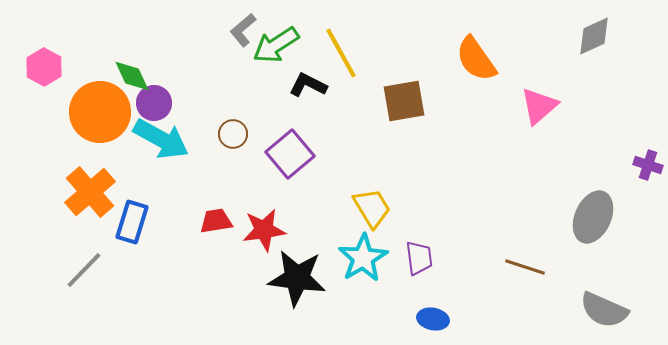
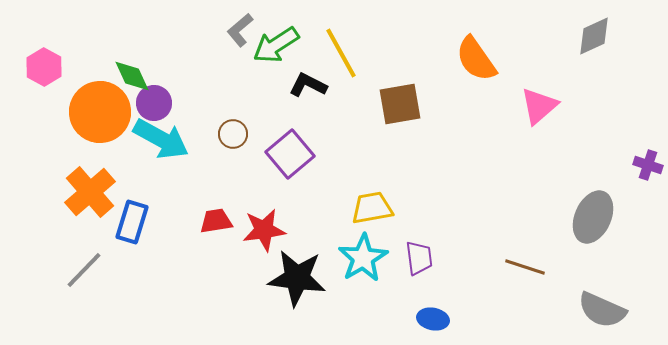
gray L-shape: moved 3 px left
brown square: moved 4 px left, 3 px down
yellow trapezoid: rotated 69 degrees counterclockwise
gray semicircle: moved 2 px left
